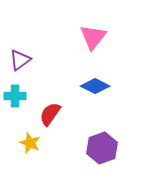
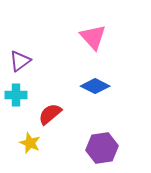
pink triangle: rotated 20 degrees counterclockwise
purple triangle: moved 1 px down
cyan cross: moved 1 px right, 1 px up
red semicircle: rotated 15 degrees clockwise
purple hexagon: rotated 12 degrees clockwise
